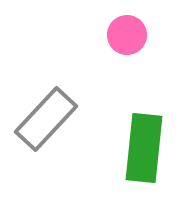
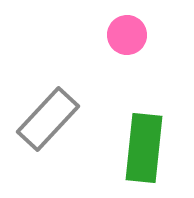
gray rectangle: moved 2 px right
